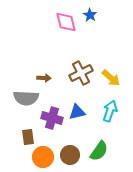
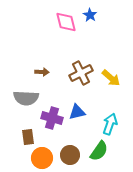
brown arrow: moved 2 px left, 6 px up
cyan arrow: moved 13 px down
orange circle: moved 1 px left, 1 px down
